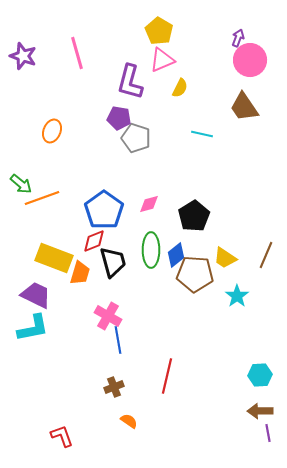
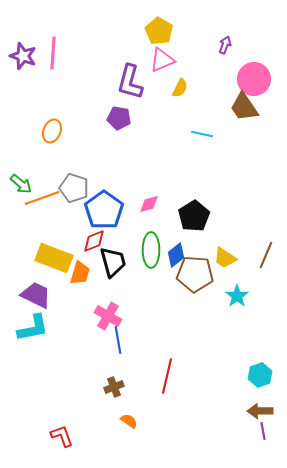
purple arrow: moved 13 px left, 7 px down
pink line: moved 24 px left; rotated 20 degrees clockwise
pink circle: moved 4 px right, 19 px down
gray pentagon: moved 62 px left, 50 px down
cyan hexagon: rotated 15 degrees counterclockwise
purple line: moved 5 px left, 2 px up
